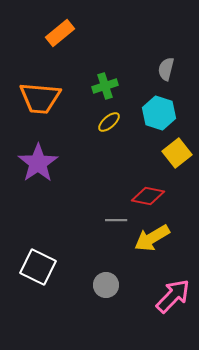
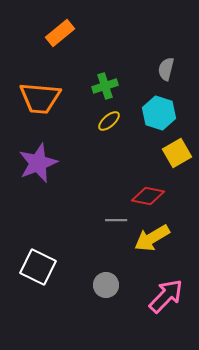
yellow ellipse: moved 1 px up
yellow square: rotated 8 degrees clockwise
purple star: rotated 12 degrees clockwise
pink arrow: moved 7 px left
